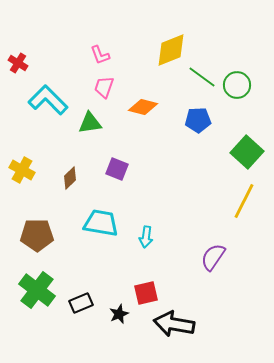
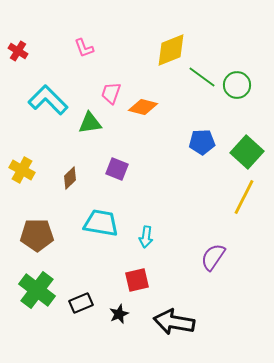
pink L-shape: moved 16 px left, 7 px up
red cross: moved 12 px up
pink trapezoid: moved 7 px right, 6 px down
blue pentagon: moved 4 px right, 22 px down
yellow line: moved 4 px up
red square: moved 9 px left, 13 px up
black arrow: moved 2 px up
